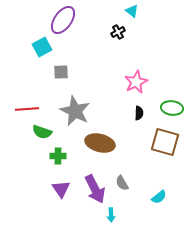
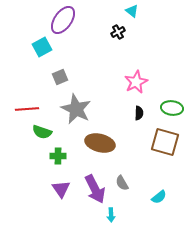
gray square: moved 1 px left, 5 px down; rotated 21 degrees counterclockwise
gray star: moved 1 px right, 2 px up
